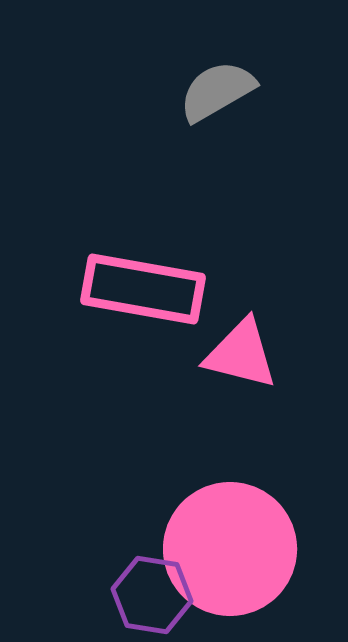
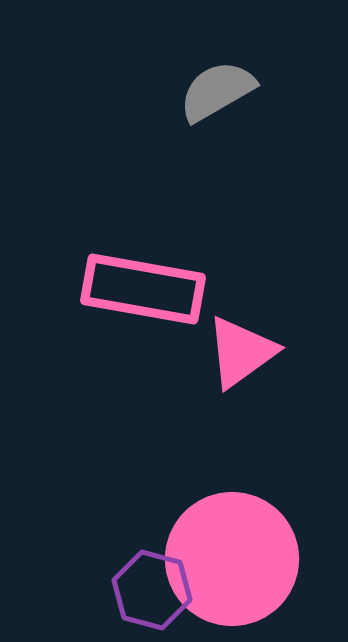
pink triangle: moved 2 px up; rotated 50 degrees counterclockwise
pink circle: moved 2 px right, 10 px down
purple hexagon: moved 5 px up; rotated 6 degrees clockwise
